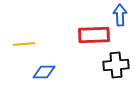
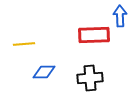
blue arrow: moved 1 px down
black cross: moved 26 px left, 13 px down
